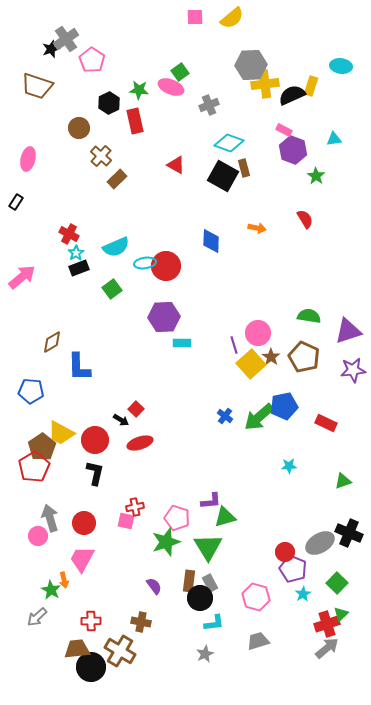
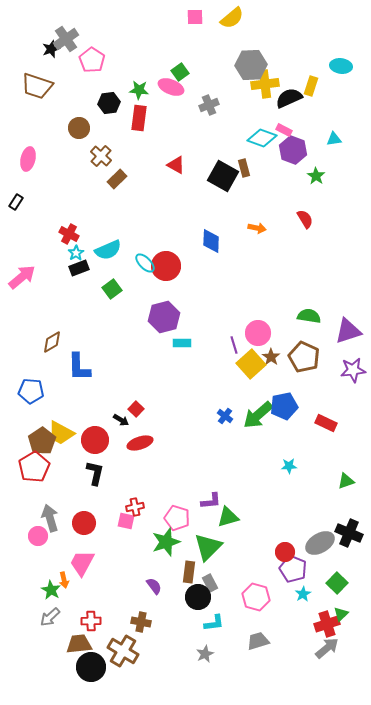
black semicircle at (292, 95): moved 3 px left, 3 px down
black hexagon at (109, 103): rotated 20 degrees clockwise
red rectangle at (135, 121): moved 4 px right, 3 px up; rotated 20 degrees clockwise
cyan diamond at (229, 143): moved 33 px right, 5 px up
cyan semicircle at (116, 247): moved 8 px left, 3 px down
cyan ellipse at (145, 263): rotated 55 degrees clockwise
purple hexagon at (164, 317): rotated 12 degrees counterclockwise
green arrow at (259, 417): moved 1 px left, 2 px up
brown pentagon at (42, 447): moved 6 px up
green triangle at (343, 481): moved 3 px right
green triangle at (225, 517): moved 3 px right
green triangle at (208, 547): rotated 16 degrees clockwise
pink trapezoid at (82, 559): moved 4 px down
brown rectangle at (189, 581): moved 9 px up
black circle at (200, 598): moved 2 px left, 1 px up
gray arrow at (37, 617): moved 13 px right
brown trapezoid at (77, 649): moved 2 px right, 5 px up
brown cross at (120, 651): moved 3 px right
